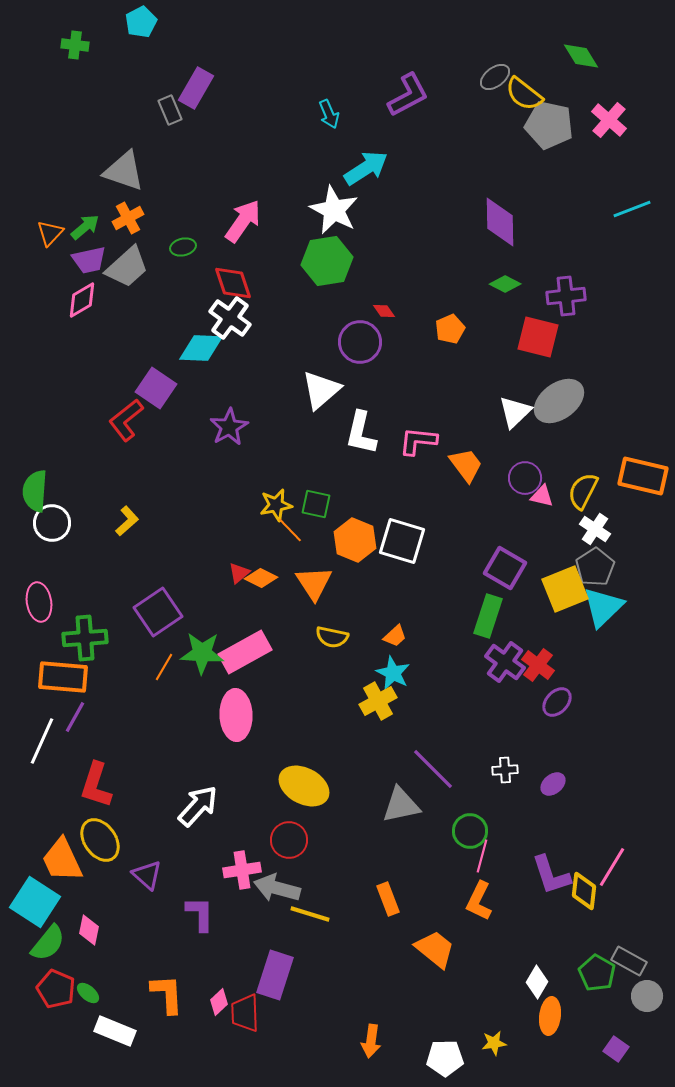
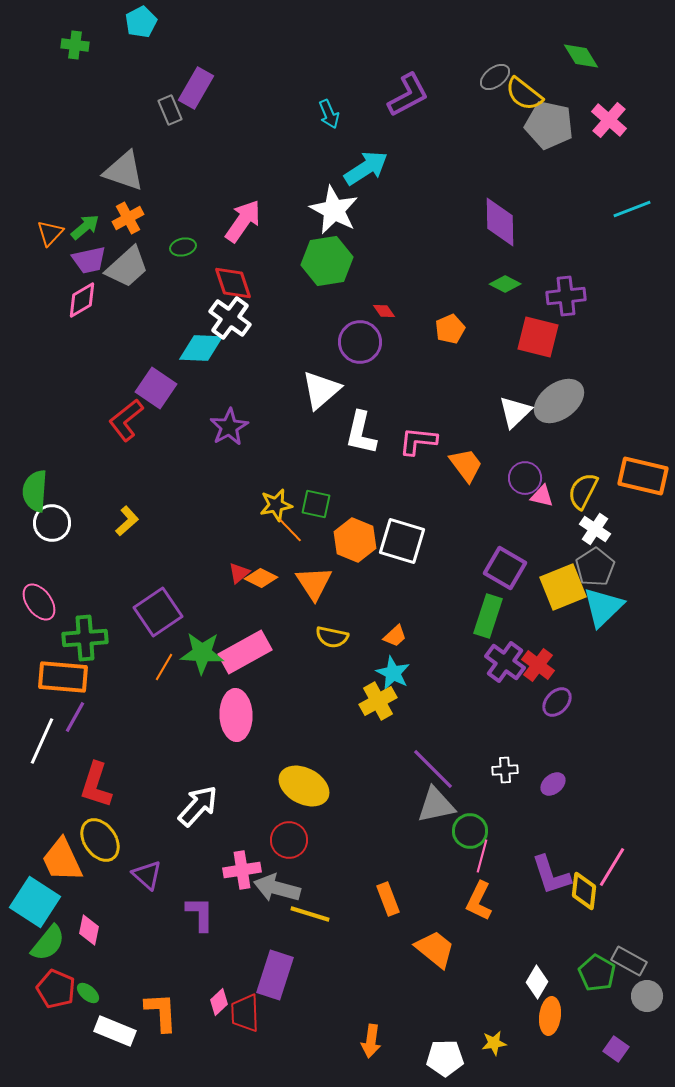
yellow square at (565, 589): moved 2 px left, 2 px up
pink ellipse at (39, 602): rotated 27 degrees counterclockwise
gray triangle at (401, 805): moved 35 px right
orange L-shape at (167, 994): moved 6 px left, 18 px down
